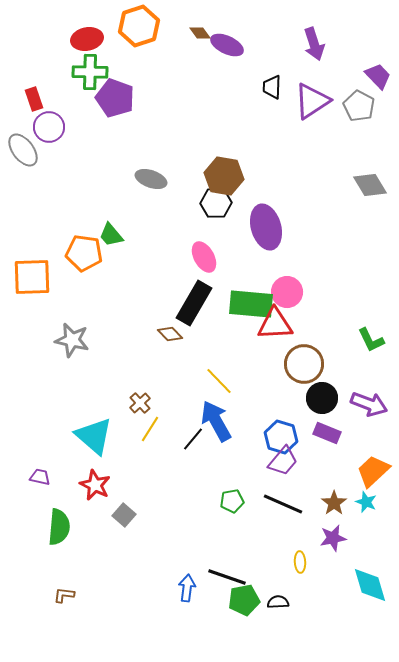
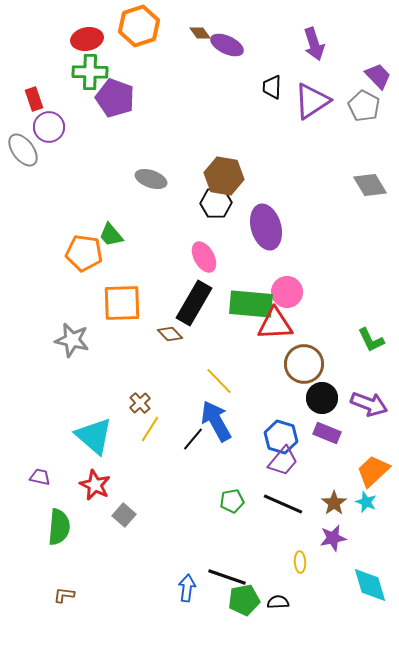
gray pentagon at (359, 106): moved 5 px right
orange square at (32, 277): moved 90 px right, 26 px down
